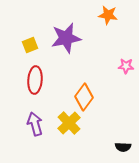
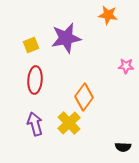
yellow square: moved 1 px right
